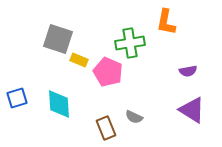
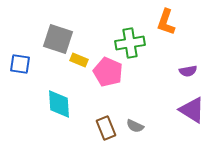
orange L-shape: rotated 8 degrees clockwise
blue square: moved 3 px right, 34 px up; rotated 25 degrees clockwise
gray semicircle: moved 1 px right, 9 px down
